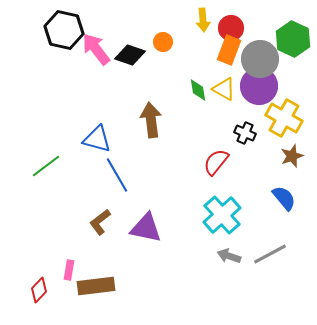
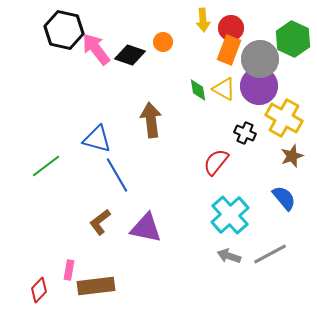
cyan cross: moved 8 px right
